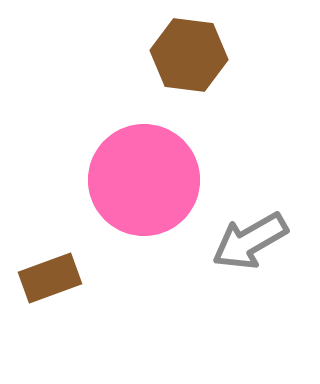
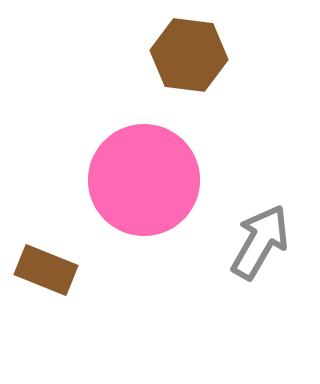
gray arrow: moved 10 px right, 1 px down; rotated 150 degrees clockwise
brown rectangle: moved 4 px left, 8 px up; rotated 42 degrees clockwise
